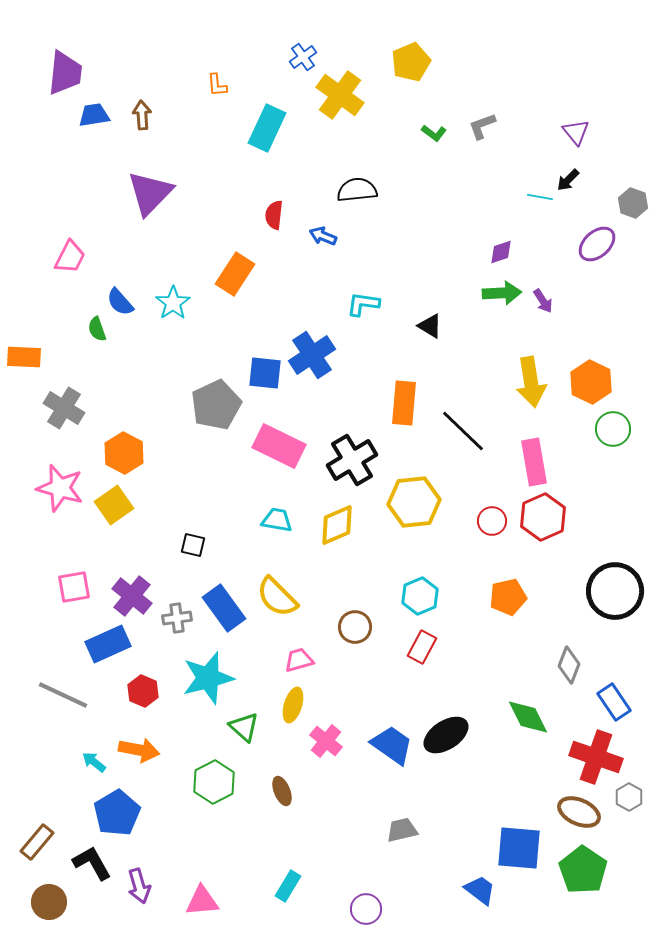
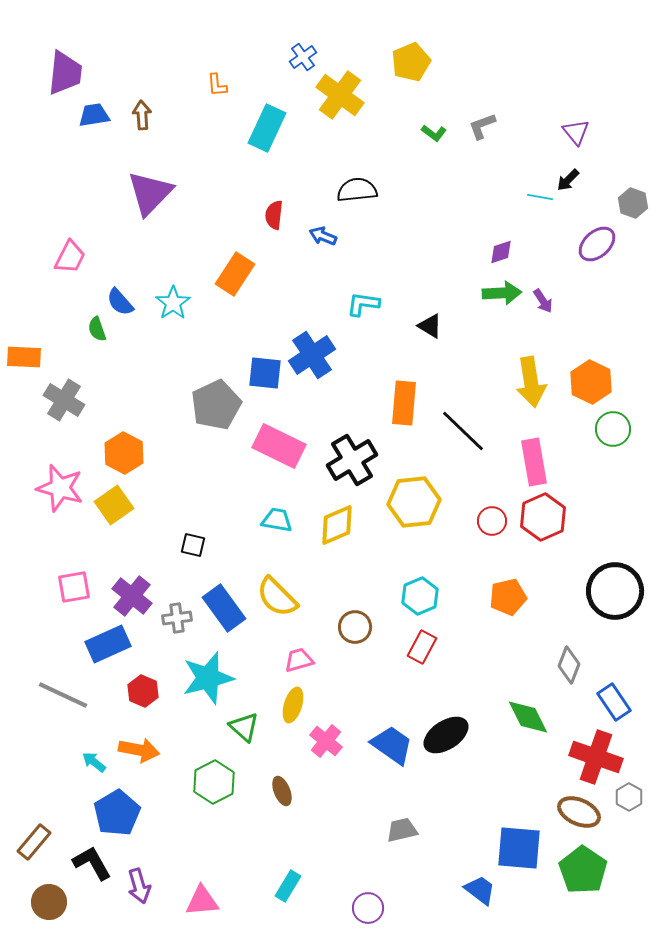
gray cross at (64, 408): moved 8 px up
brown rectangle at (37, 842): moved 3 px left
purple circle at (366, 909): moved 2 px right, 1 px up
